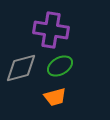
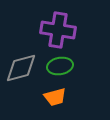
purple cross: moved 7 px right
green ellipse: rotated 20 degrees clockwise
